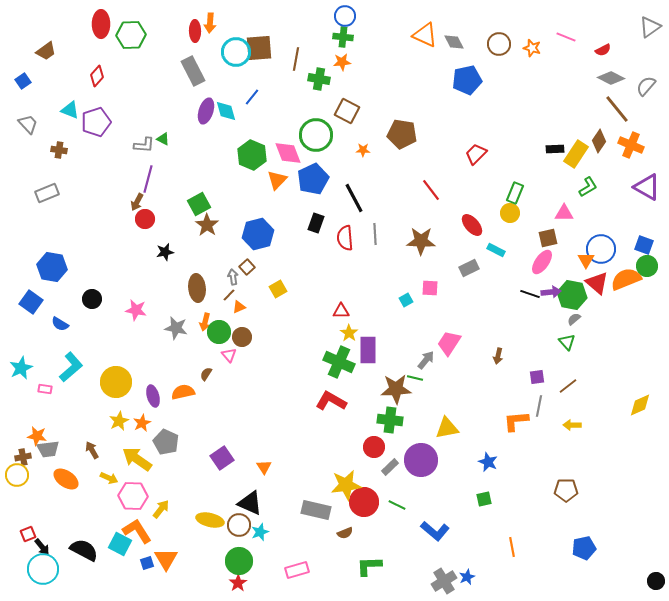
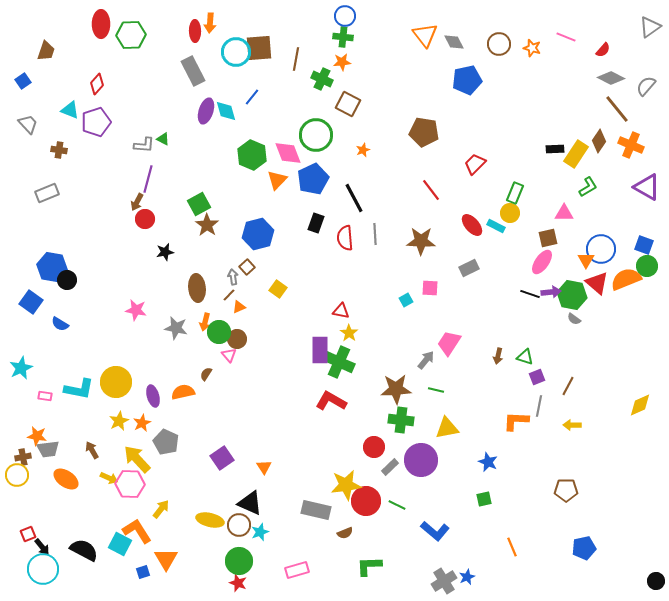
orange triangle at (425, 35): rotated 28 degrees clockwise
red semicircle at (603, 50): rotated 21 degrees counterclockwise
brown trapezoid at (46, 51): rotated 35 degrees counterclockwise
red diamond at (97, 76): moved 8 px down
green cross at (319, 79): moved 3 px right; rotated 15 degrees clockwise
brown square at (347, 111): moved 1 px right, 7 px up
brown pentagon at (402, 134): moved 22 px right, 2 px up
orange star at (363, 150): rotated 24 degrees counterclockwise
red trapezoid at (476, 154): moved 1 px left, 10 px down
cyan rectangle at (496, 250): moved 24 px up
yellow square at (278, 289): rotated 24 degrees counterclockwise
black circle at (92, 299): moved 25 px left, 19 px up
red triangle at (341, 311): rotated 12 degrees clockwise
gray semicircle at (574, 319): rotated 104 degrees counterclockwise
brown circle at (242, 337): moved 5 px left, 2 px down
green triangle at (567, 342): moved 42 px left, 15 px down; rotated 30 degrees counterclockwise
purple rectangle at (368, 350): moved 48 px left
cyan L-shape at (71, 367): moved 8 px right, 22 px down; rotated 52 degrees clockwise
purple square at (537, 377): rotated 14 degrees counterclockwise
green line at (415, 378): moved 21 px right, 12 px down
brown line at (568, 386): rotated 24 degrees counterclockwise
pink rectangle at (45, 389): moved 7 px down
green cross at (390, 420): moved 11 px right
orange L-shape at (516, 421): rotated 8 degrees clockwise
yellow arrow at (137, 459): rotated 12 degrees clockwise
pink hexagon at (133, 496): moved 3 px left, 12 px up
red circle at (364, 502): moved 2 px right, 1 px up
orange line at (512, 547): rotated 12 degrees counterclockwise
blue square at (147, 563): moved 4 px left, 9 px down
red star at (238, 583): rotated 18 degrees counterclockwise
